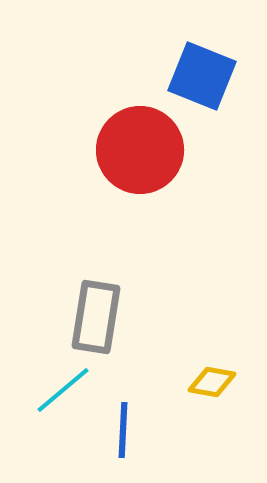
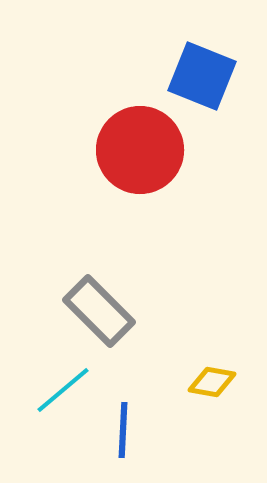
gray rectangle: moved 3 px right, 6 px up; rotated 54 degrees counterclockwise
